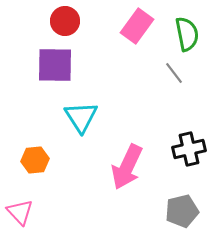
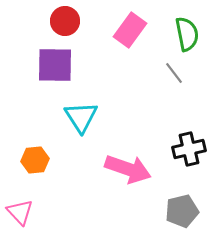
pink rectangle: moved 7 px left, 4 px down
pink arrow: moved 1 px right, 2 px down; rotated 96 degrees counterclockwise
